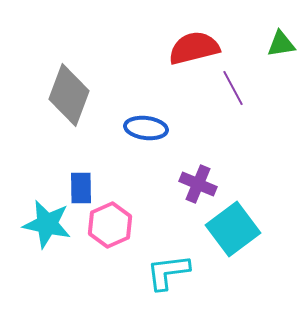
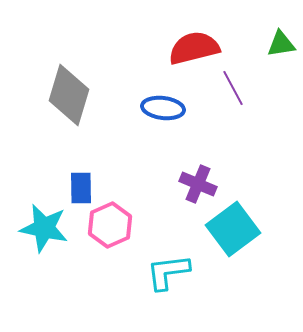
gray diamond: rotated 4 degrees counterclockwise
blue ellipse: moved 17 px right, 20 px up
cyan star: moved 3 px left, 4 px down
